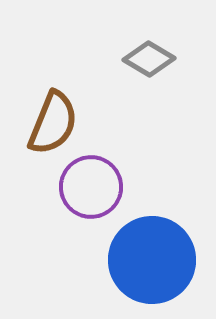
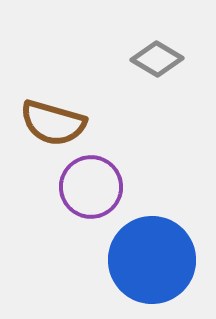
gray diamond: moved 8 px right
brown semicircle: rotated 84 degrees clockwise
